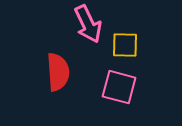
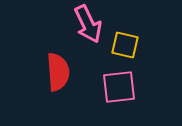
yellow square: rotated 12 degrees clockwise
pink square: rotated 21 degrees counterclockwise
